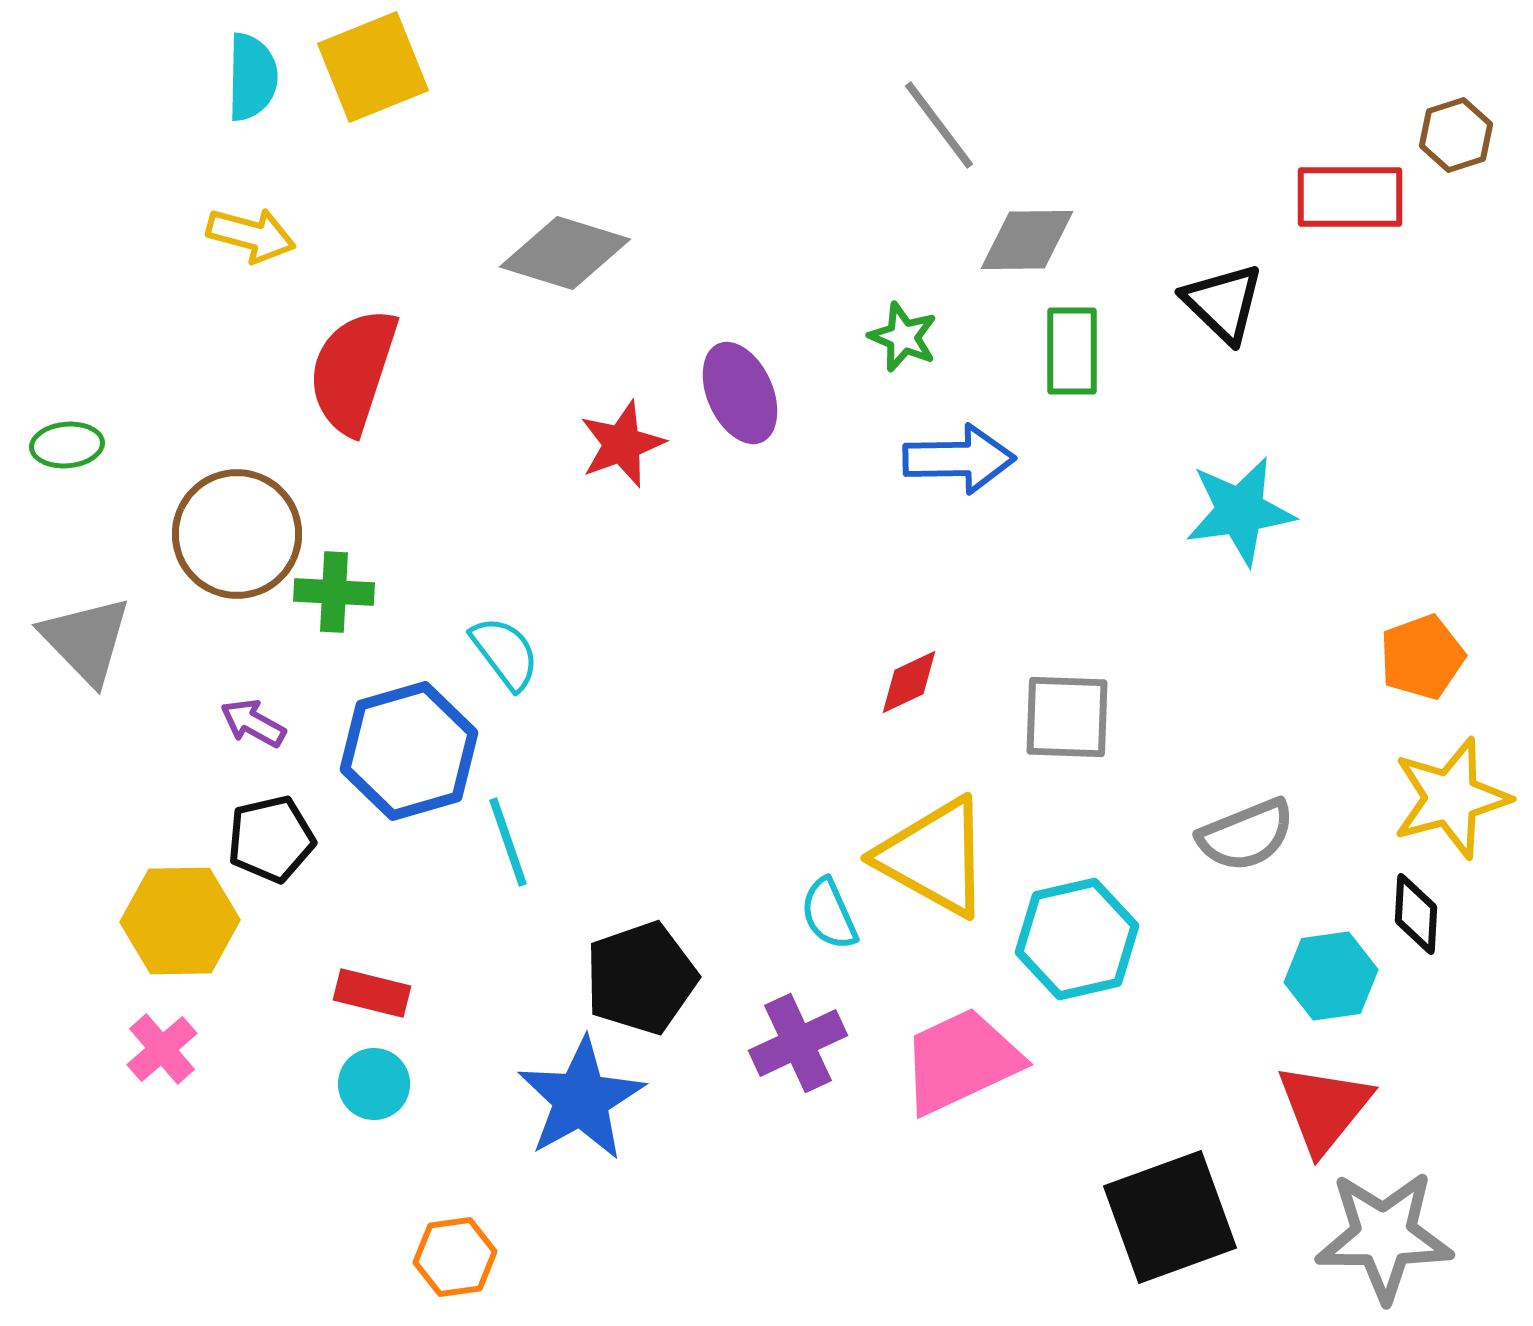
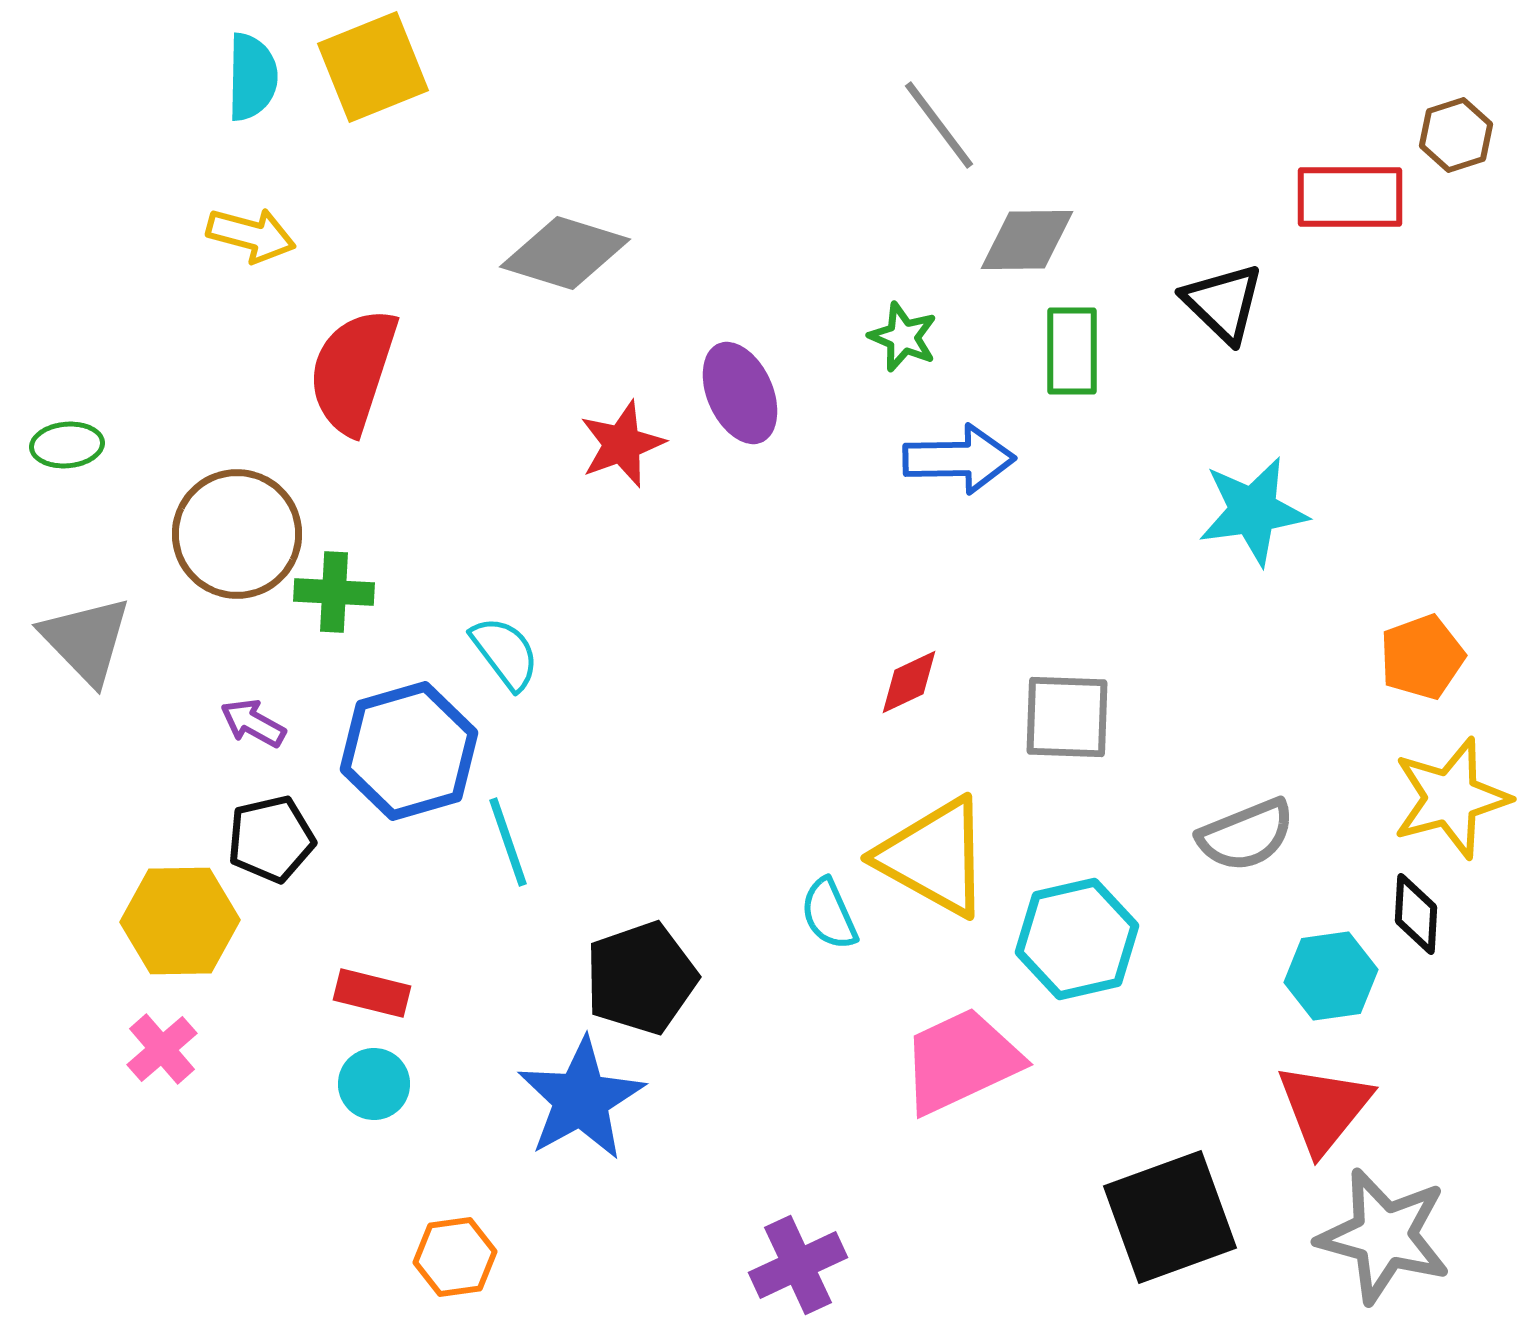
cyan star at (1240, 511): moved 13 px right
purple cross at (798, 1043): moved 222 px down
gray star at (1384, 1236): rotated 15 degrees clockwise
